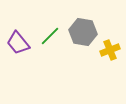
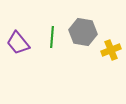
green line: moved 2 px right, 1 px down; rotated 40 degrees counterclockwise
yellow cross: moved 1 px right
